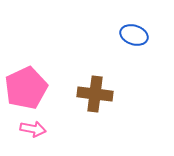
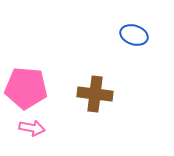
pink pentagon: rotated 30 degrees clockwise
pink arrow: moved 1 px left, 1 px up
